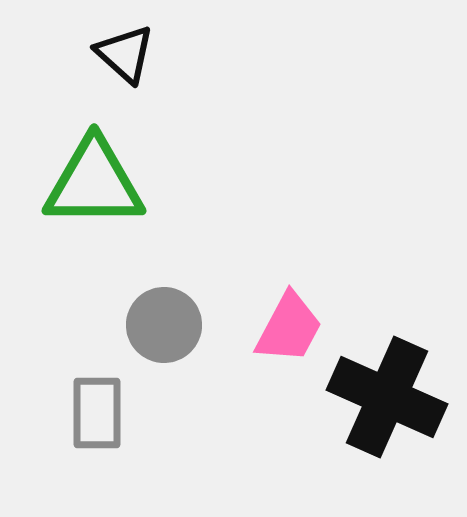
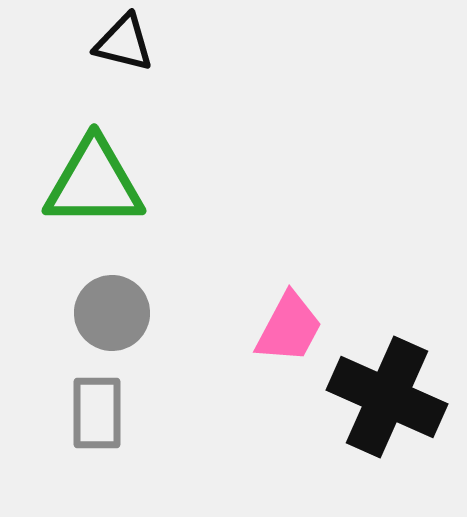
black triangle: moved 1 px left, 11 px up; rotated 28 degrees counterclockwise
gray circle: moved 52 px left, 12 px up
